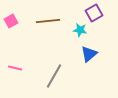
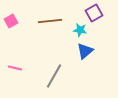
brown line: moved 2 px right
blue triangle: moved 4 px left, 3 px up
